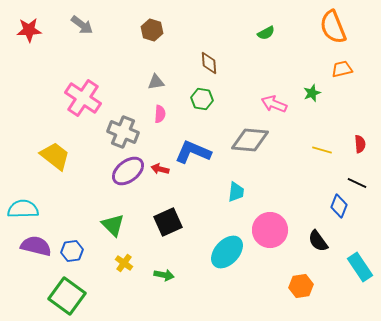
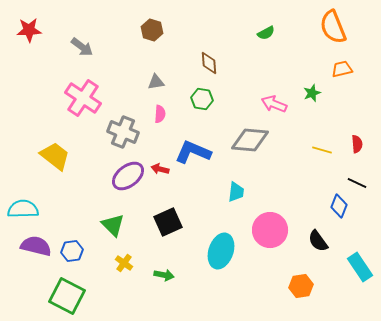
gray arrow: moved 22 px down
red semicircle: moved 3 px left
purple ellipse: moved 5 px down
cyan ellipse: moved 6 px left, 1 px up; rotated 24 degrees counterclockwise
green square: rotated 9 degrees counterclockwise
